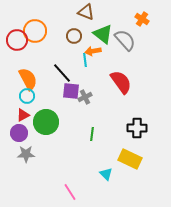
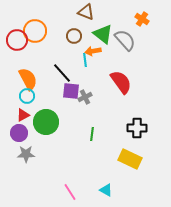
cyan triangle: moved 16 px down; rotated 16 degrees counterclockwise
